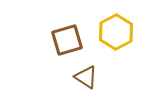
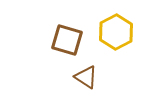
brown square: rotated 32 degrees clockwise
